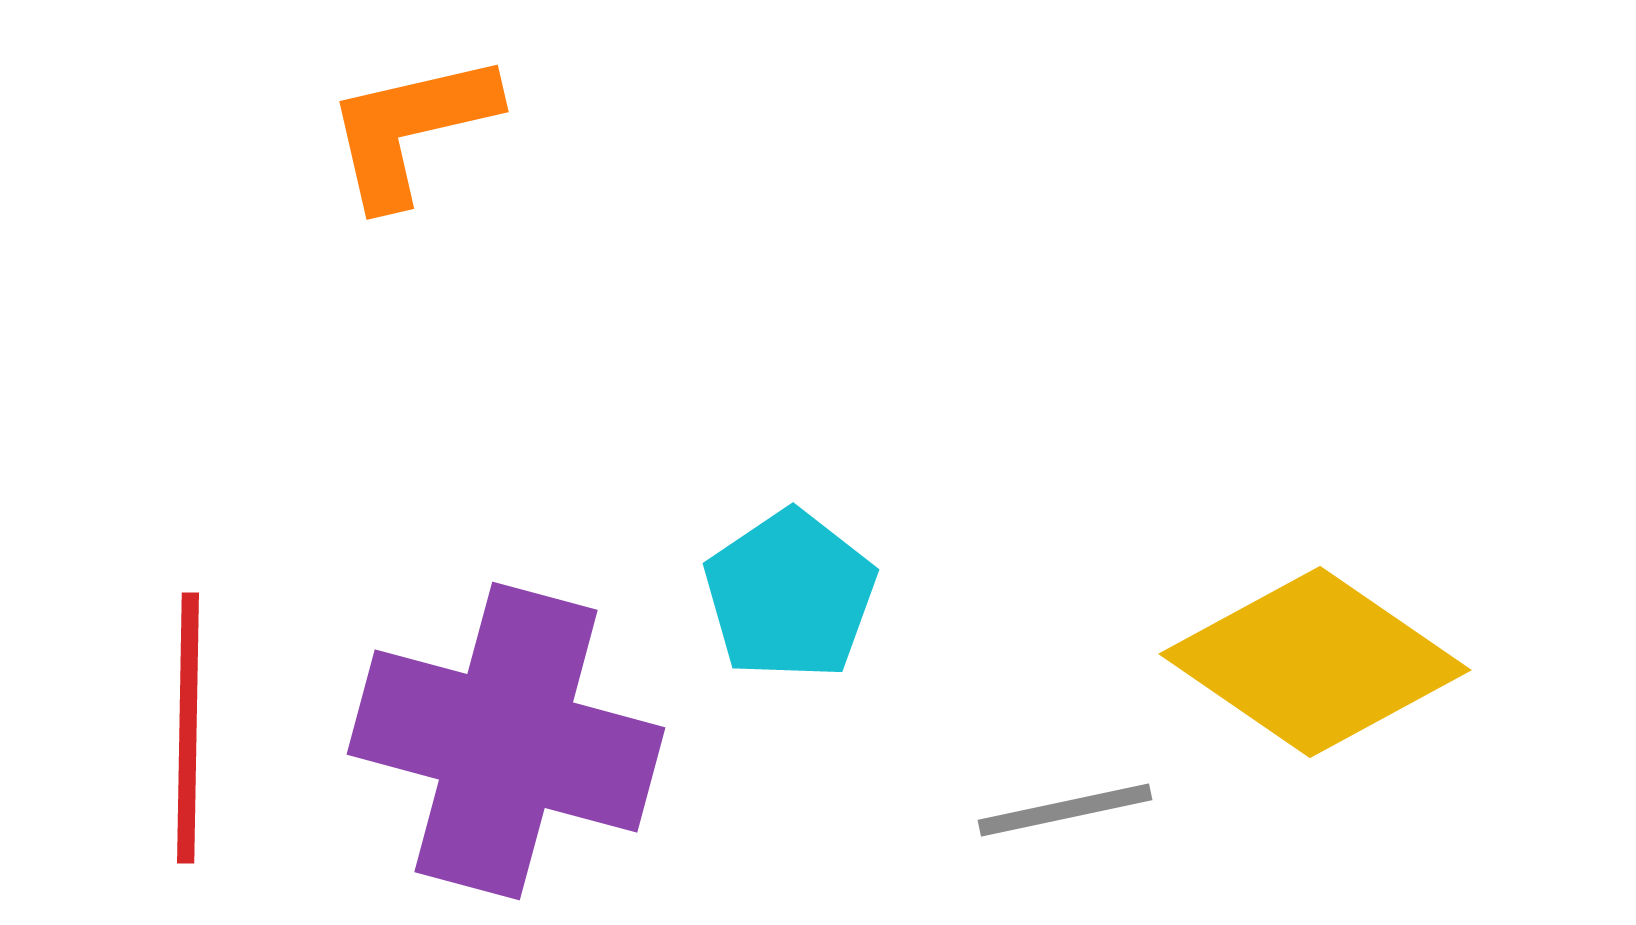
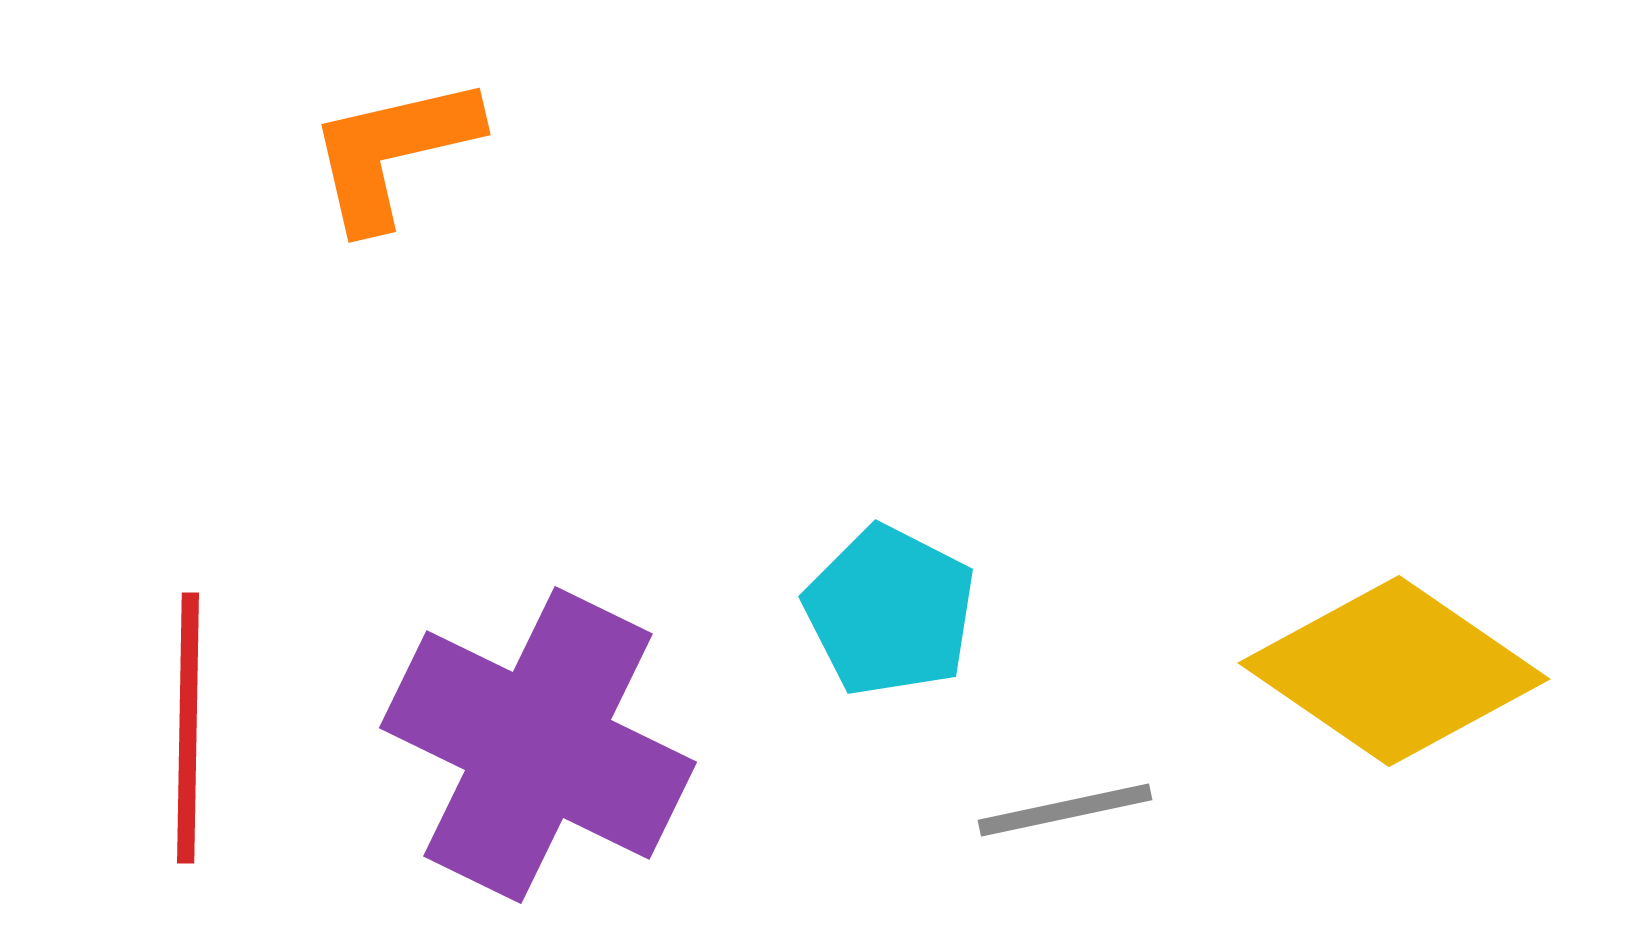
orange L-shape: moved 18 px left, 23 px down
cyan pentagon: moved 100 px right, 16 px down; rotated 11 degrees counterclockwise
yellow diamond: moved 79 px right, 9 px down
purple cross: moved 32 px right, 4 px down; rotated 11 degrees clockwise
